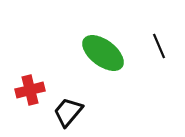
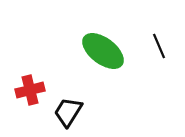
green ellipse: moved 2 px up
black trapezoid: rotated 8 degrees counterclockwise
